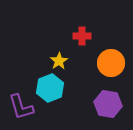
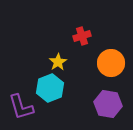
red cross: rotated 18 degrees counterclockwise
yellow star: moved 1 px left, 1 px down
